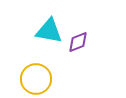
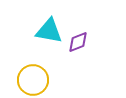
yellow circle: moved 3 px left, 1 px down
